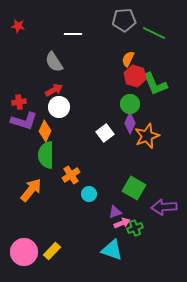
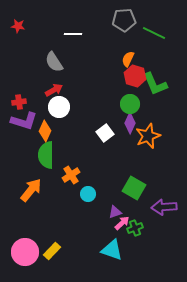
orange star: moved 1 px right
cyan circle: moved 1 px left
pink arrow: rotated 21 degrees counterclockwise
pink circle: moved 1 px right
